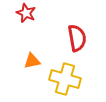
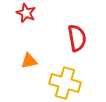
orange triangle: moved 3 px left
yellow cross: moved 4 px down
